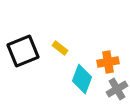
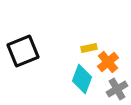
yellow rectangle: moved 29 px right; rotated 49 degrees counterclockwise
orange cross: rotated 30 degrees counterclockwise
